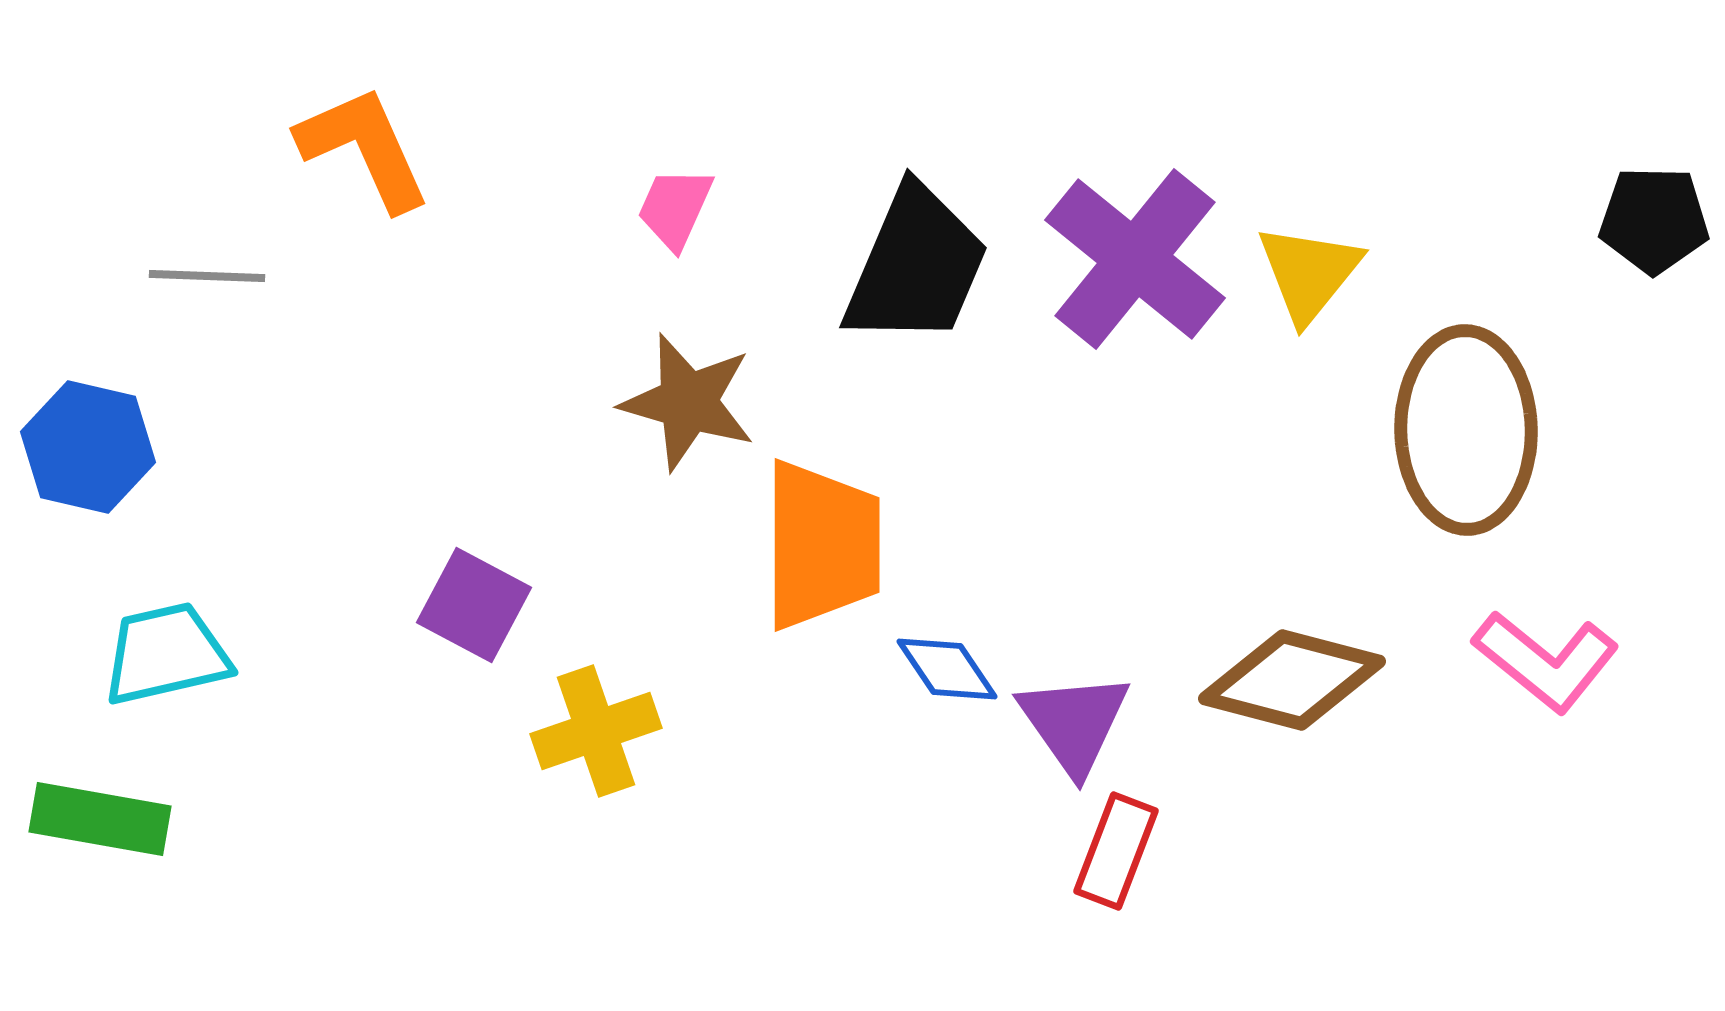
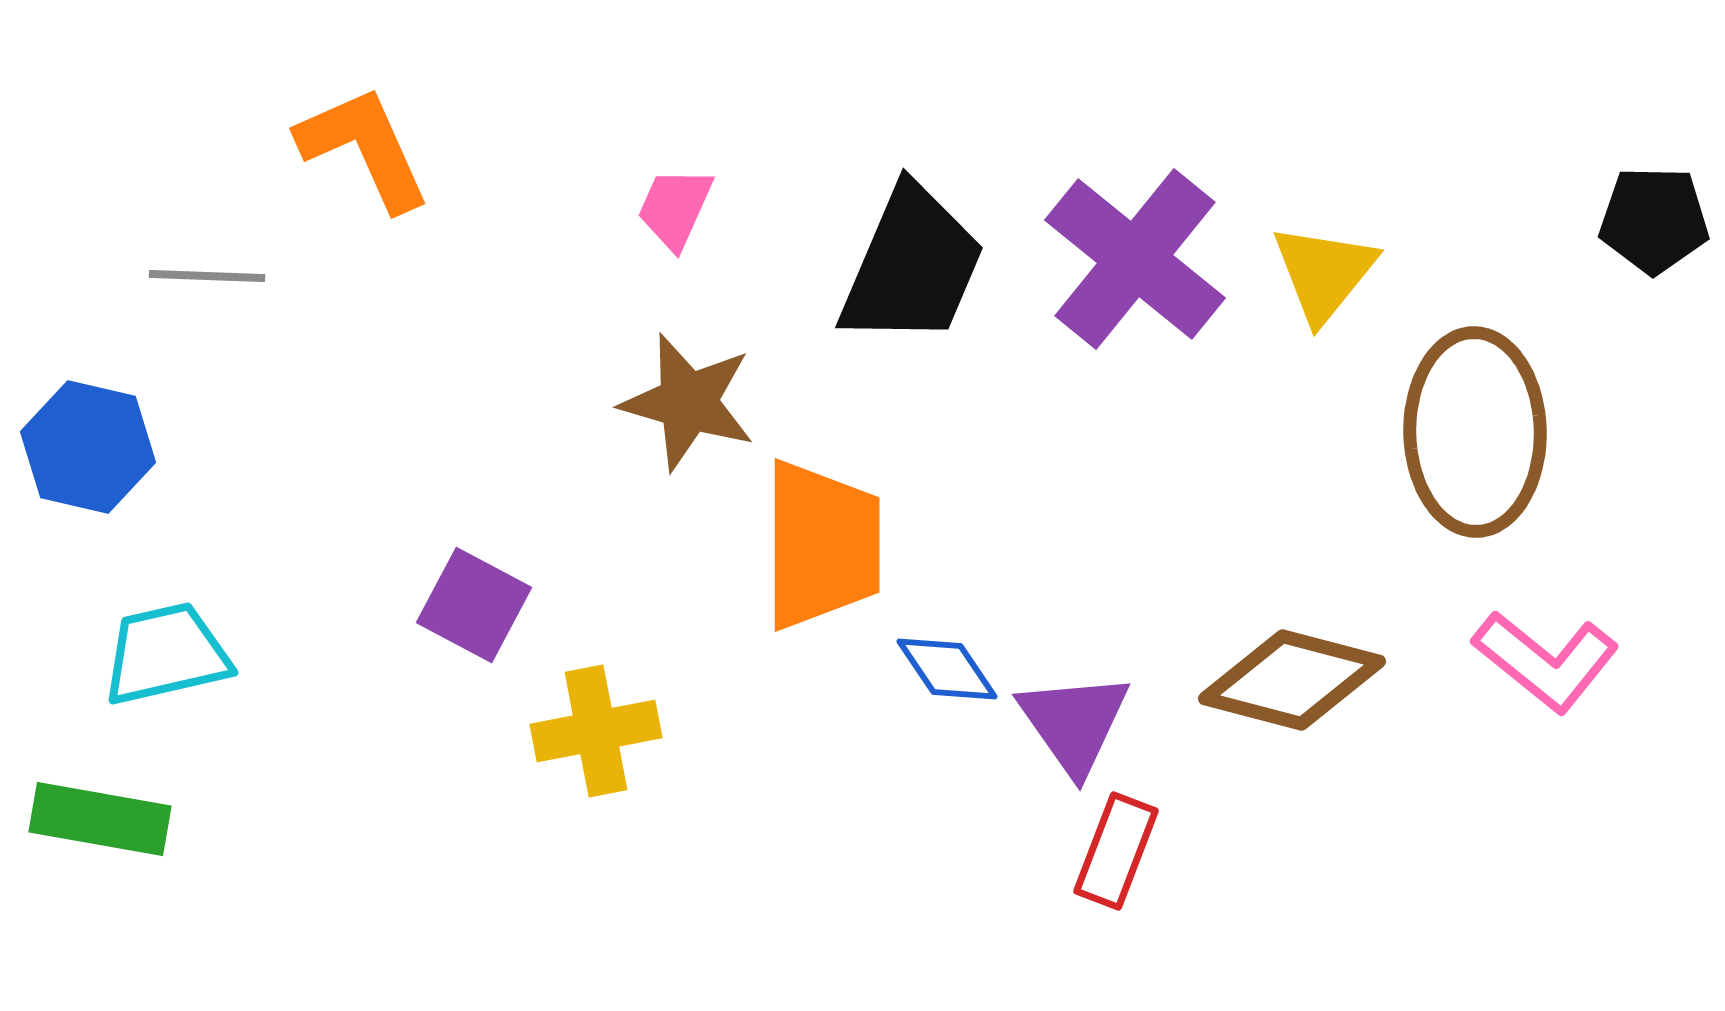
black trapezoid: moved 4 px left
yellow triangle: moved 15 px right
brown ellipse: moved 9 px right, 2 px down
yellow cross: rotated 8 degrees clockwise
